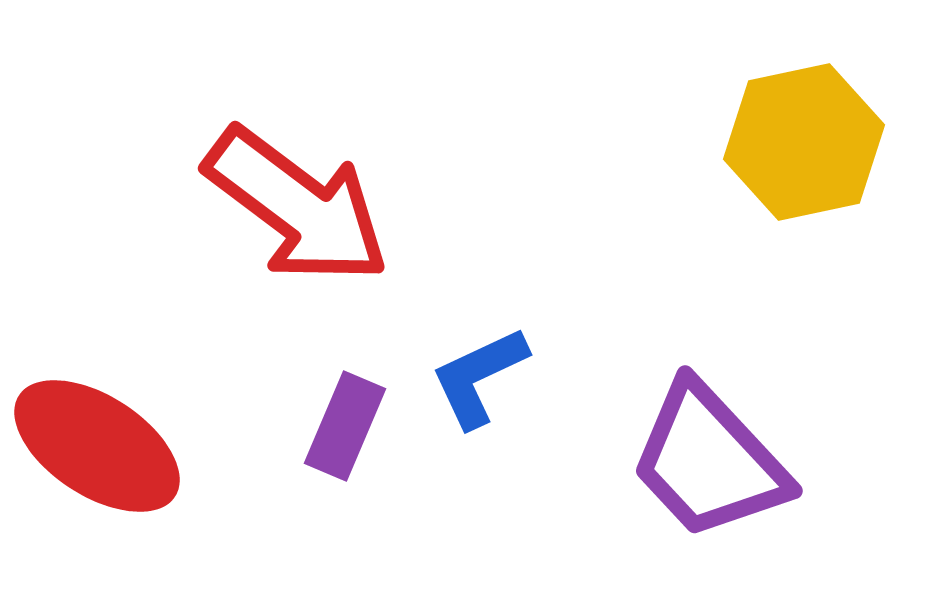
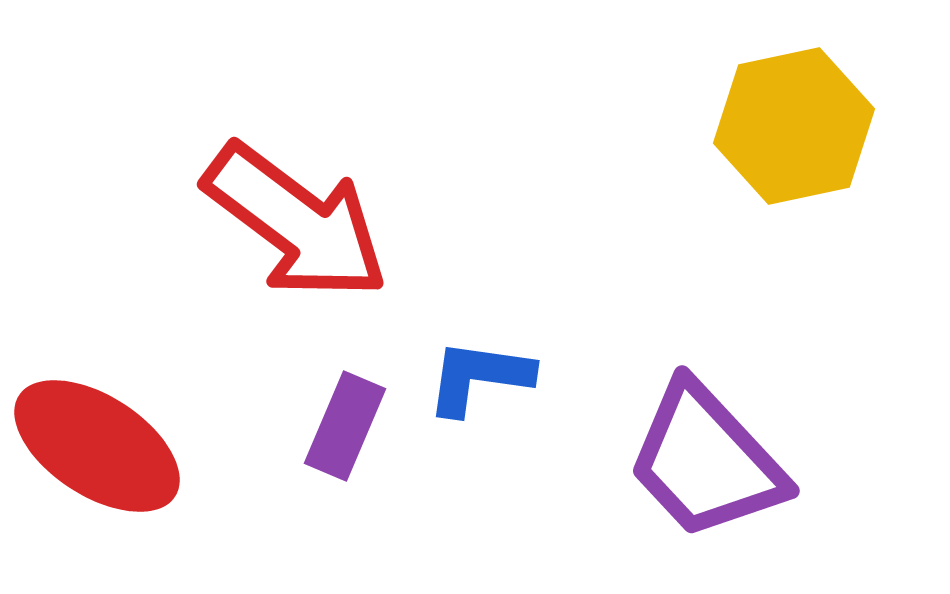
yellow hexagon: moved 10 px left, 16 px up
red arrow: moved 1 px left, 16 px down
blue L-shape: rotated 33 degrees clockwise
purple trapezoid: moved 3 px left
